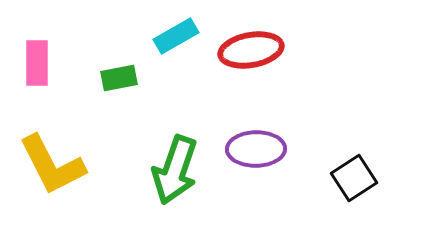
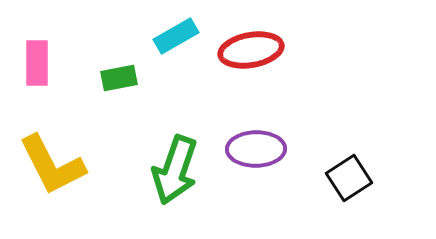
black square: moved 5 px left
